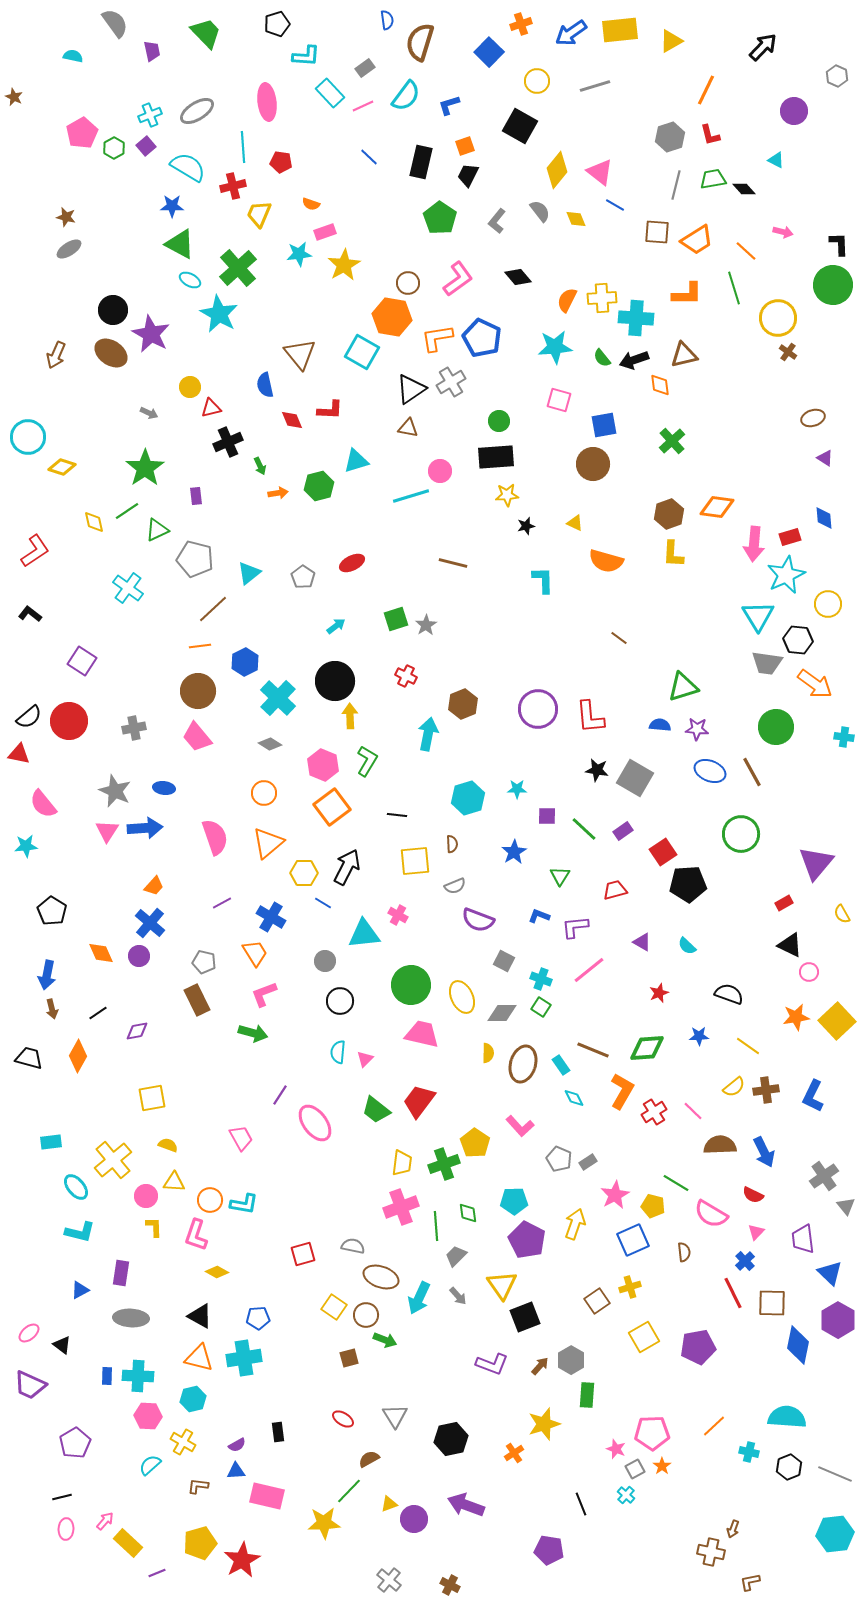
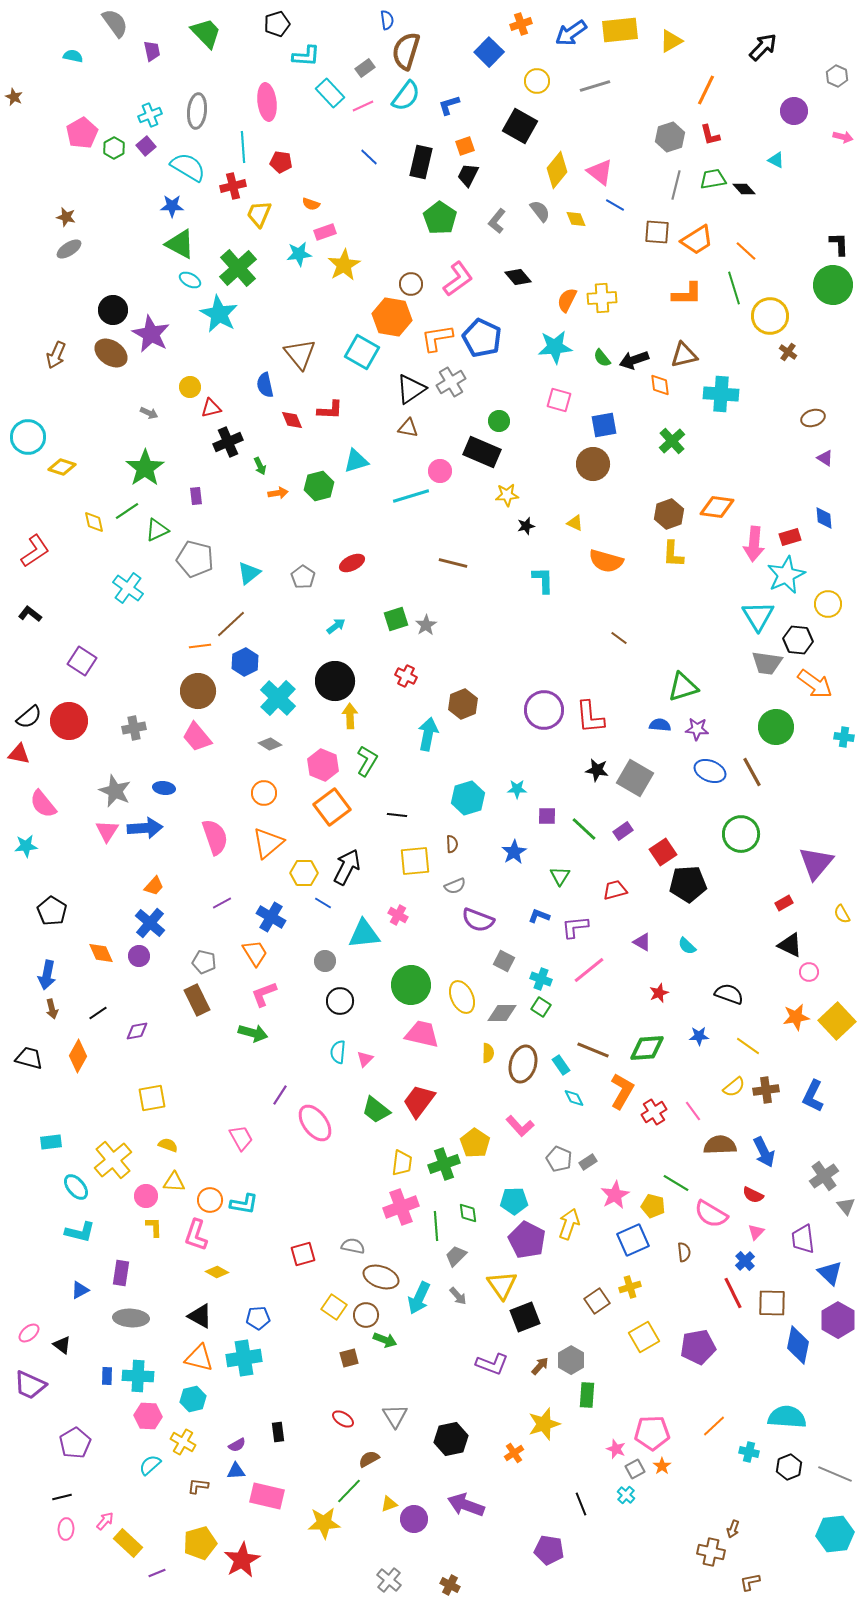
brown semicircle at (420, 42): moved 14 px left, 9 px down
gray ellipse at (197, 111): rotated 52 degrees counterclockwise
pink arrow at (783, 232): moved 60 px right, 95 px up
brown circle at (408, 283): moved 3 px right, 1 px down
cyan cross at (636, 318): moved 85 px right, 76 px down
yellow circle at (778, 318): moved 8 px left, 2 px up
black rectangle at (496, 457): moved 14 px left, 5 px up; rotated 27 degrees clockwise
brown line at (213, 609): moved 18 px right, 15 px down
purple circle at (538, 709): moved 6 px right, 1 px down
pink line at (693, 1111): rotated 10 degrees clockwise
yellow arrow at (575, 1224): moved 6 px left
